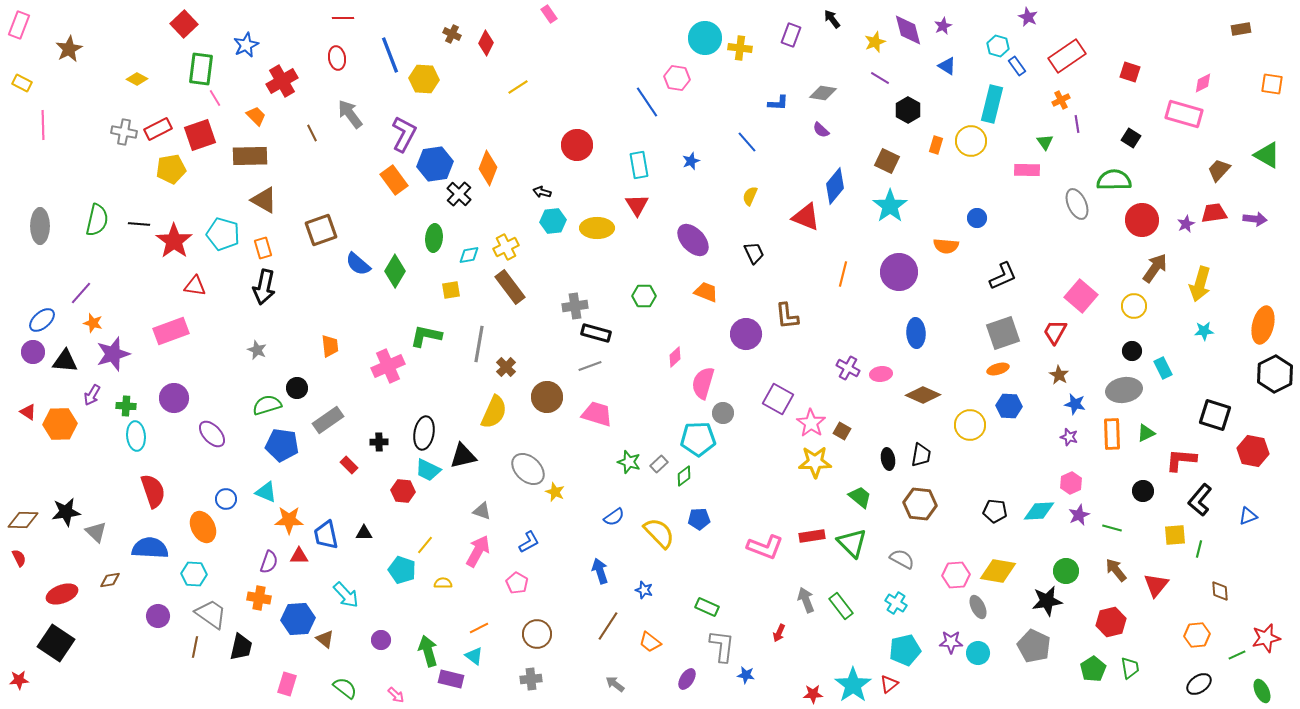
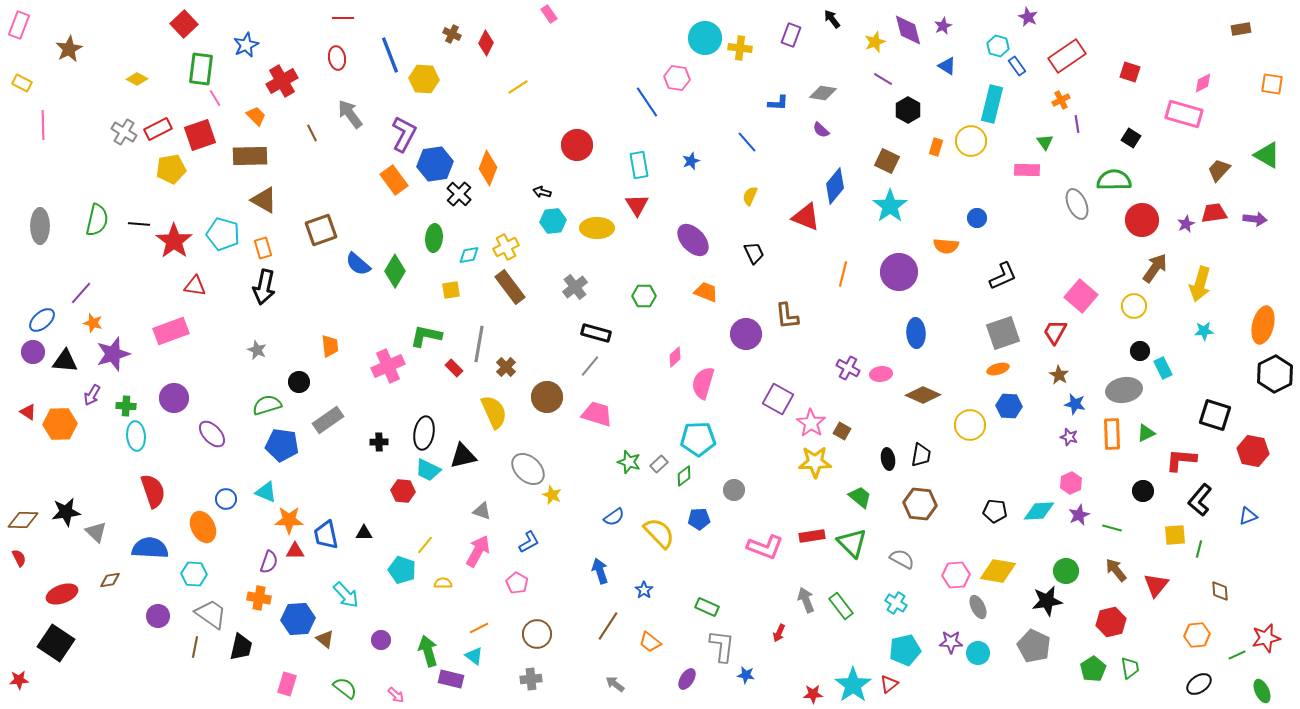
purple line at (880, 78): moved 3 px right, 1 px down
gray cross at (124, 132): rotated 20 degrees clockwise
orange rectangle at (936, 145): moved 2 px down
gray cross at (575, 306): moved 19 px up; rotated 30 degrees counterclockwise
black circle at (1132, 351): moved 8 px right
gray line at (590, 366): rotated 30 degrees counterclockwise
black circle at (297, 388): moved 2 px right, 6 px up
yellow semicircle at (494, 412): rotated 48 degrees counterclockwise
gray circle at (723, 413): moved 11 px right, 77 px down
red rectangle at (349, 465): moved 105 px right, 97 px up
yellow star at (555, 492): moved 3 px left, 3 px down
red triangle at (299, 556): moved 4 px left, 5 px up
blue star at (644, 590): rotated 18 degrees clockwise
